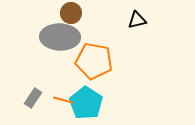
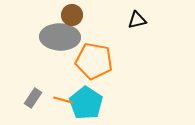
brown circle: moved 1 px right, 2 px down
